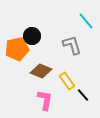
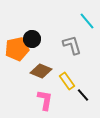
cyan line: moved 1 px right
black circle: moved 3 px down
